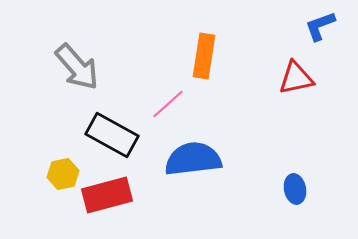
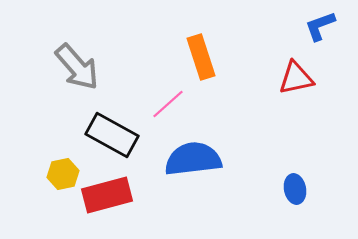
orange rectangle: moved 3 px left, 1 px down; rotated 27 degrees counterclockwise
